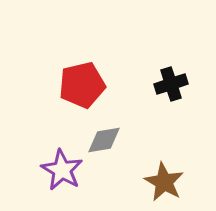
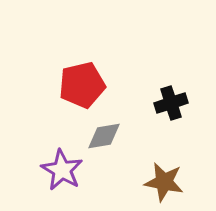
black cross: moved 19 px down
gray diamond: moved 4 px up
brown star: rotated 18 degrees counterclockwise
